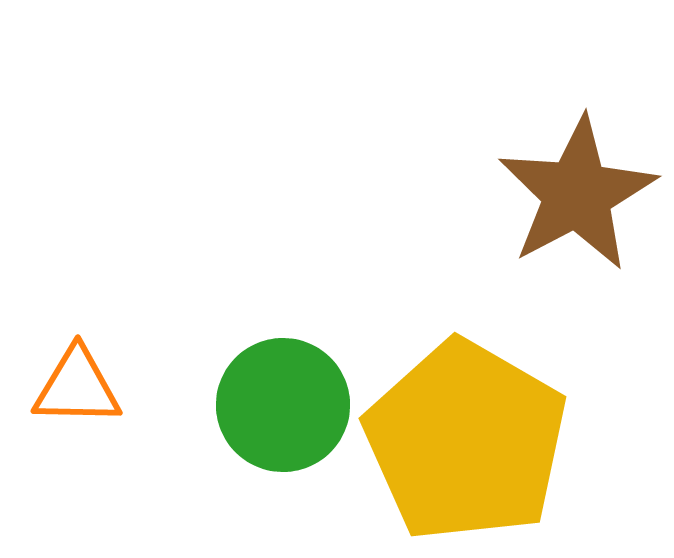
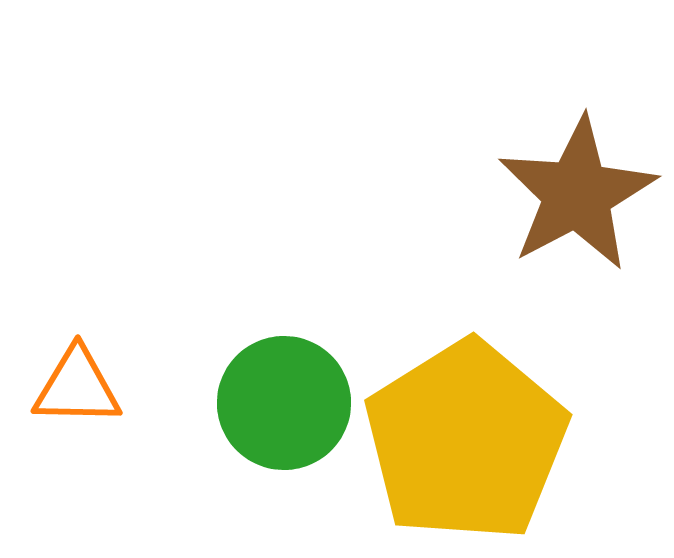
green circle: moved 1 px right, 2 px up
yellow pentagon: rotated 10 degrees clockwise
